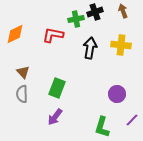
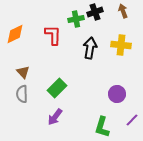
red L-shape: rotated 80 degrees clockwise
green rectangle: rotated 24 degrees clockwise
